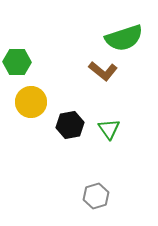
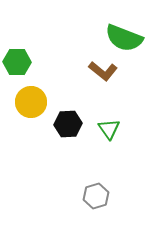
green semicircle: rotated 39 degrees clockwise
black hexagon: moved 2 px left, 1 px up; rotated 8 degrees clockwise
